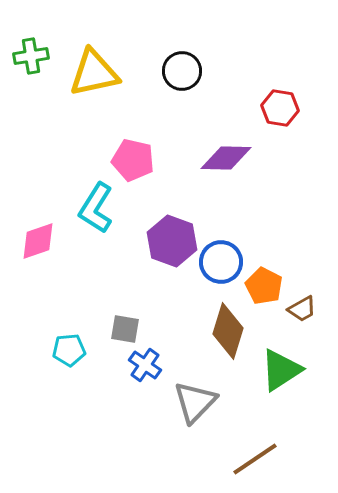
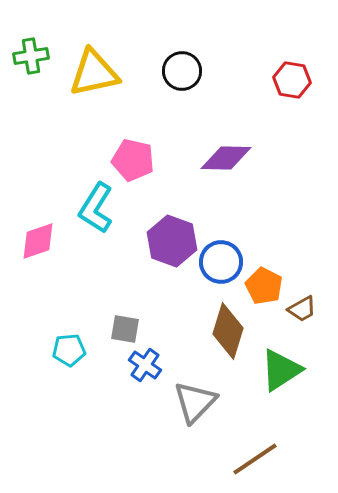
red hexagon: moved 12 px right, 28 px up
